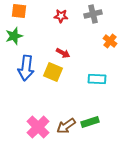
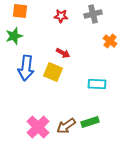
orange square: moved 1 px right
cyan rectangle: moved 5 px down
